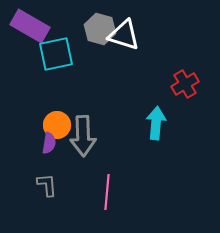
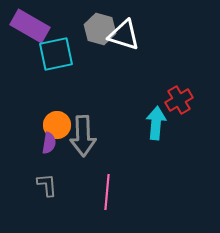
red cross: moved 6 px left, 16 px down
